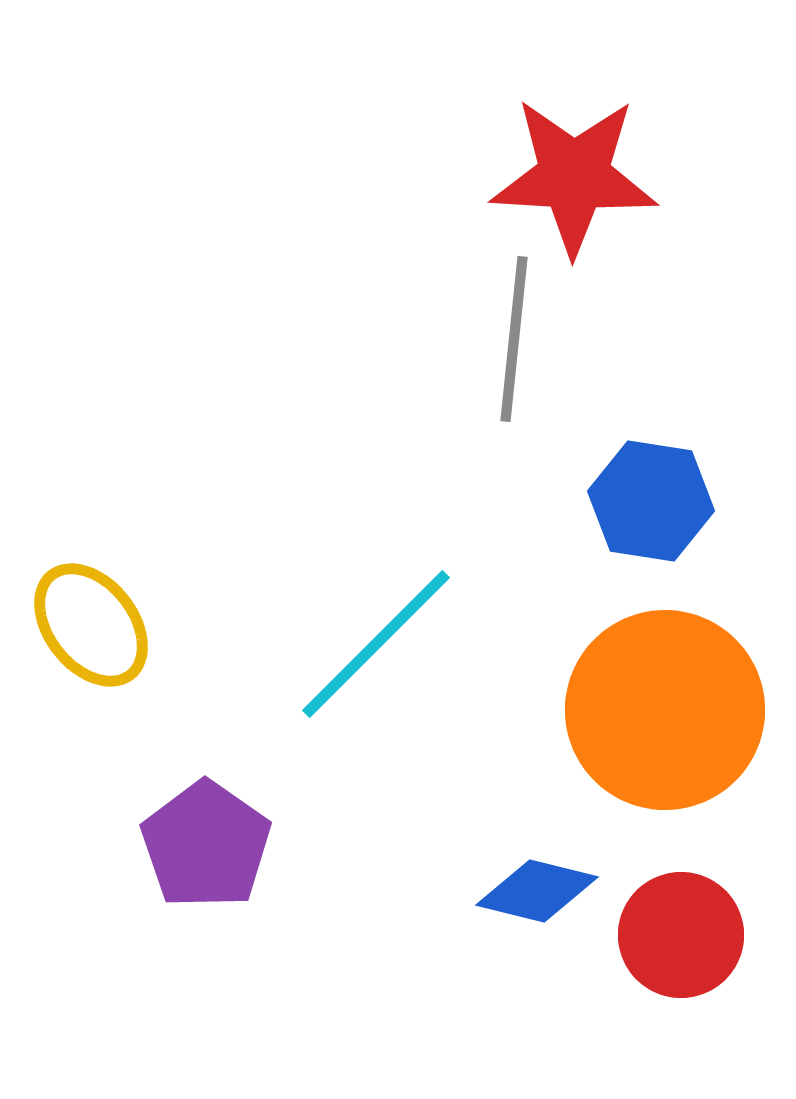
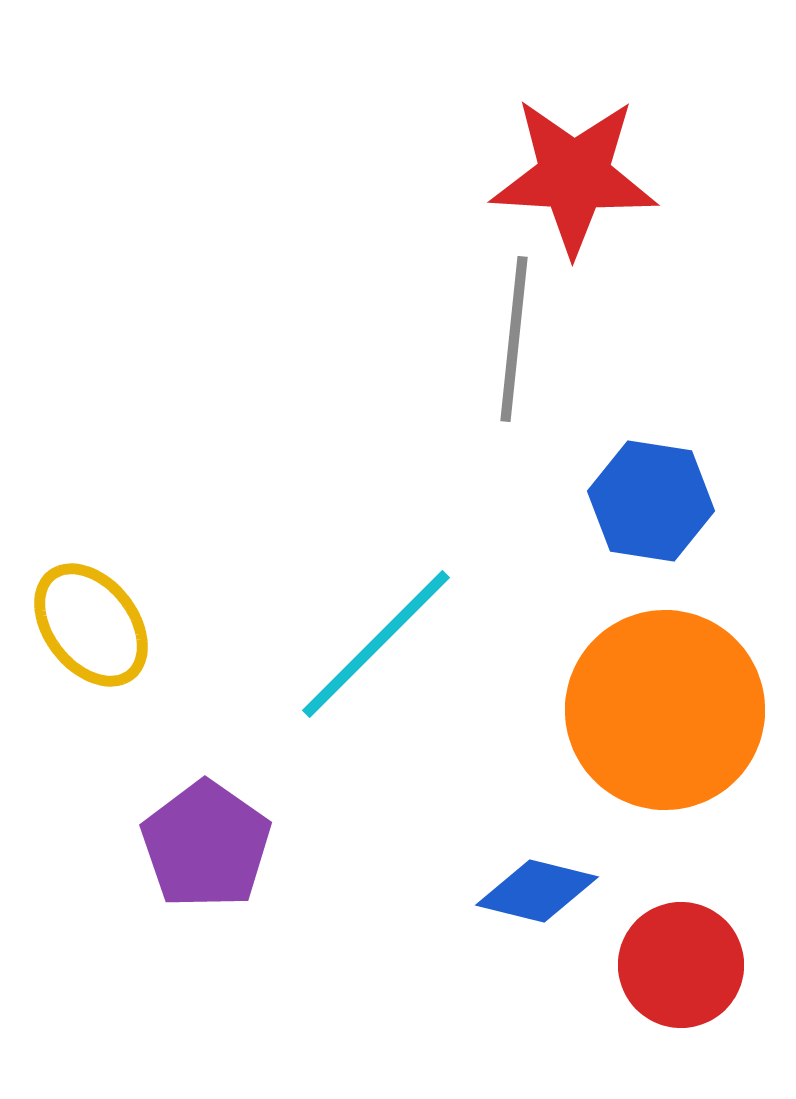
red circle: moved 30 px down
